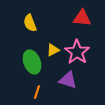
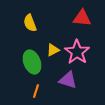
orange line: moved 1 px left, 1 px up
